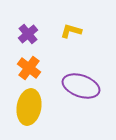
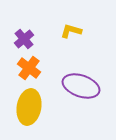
purple cross: moved 4 px left, 5 px down
